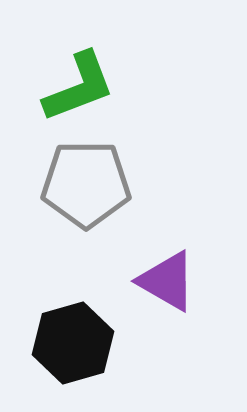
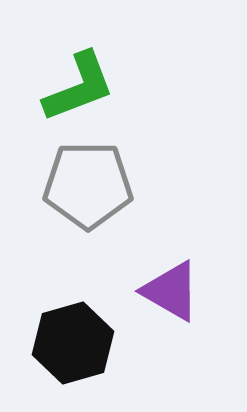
gray pentagon: moved 2 px right, 1 px down
purple triangle: moved 4 px right, 10 px down
